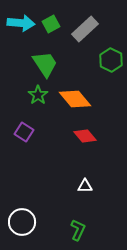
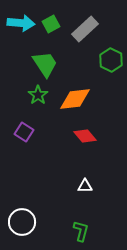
orange diamond: rotated 56 degrees counterclockwise
green L-shape: moved 3 px right, 1 px down; rotated 10 degrees counterclockwise
